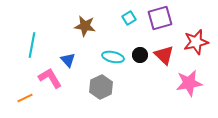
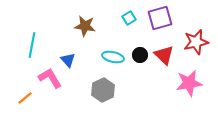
gray hexagon: moved 2 px right, 3 px down
orange line: rotated 14 degrees counterclockwise
